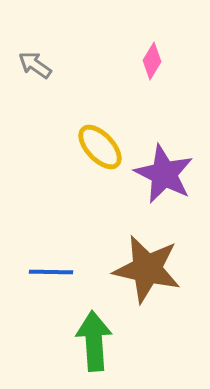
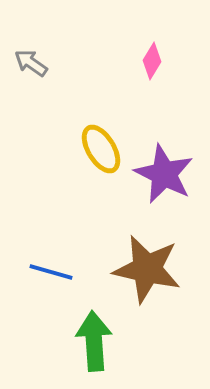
gray arrow: moved 4 px left, 2 px up
yellow ellipse: moved 1 px right, 2 px down; rotated 12 degrees clockwise
blue line: rotated 15 degrees clockwise
